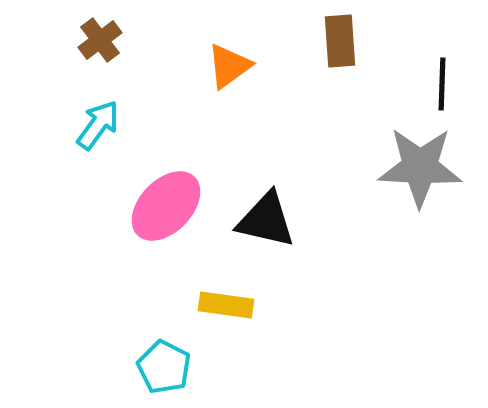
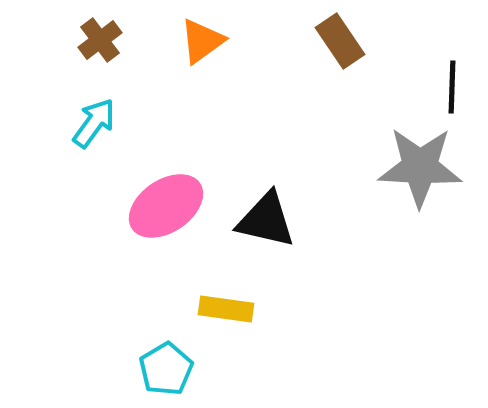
brown rectangle: rotated 30 degrees counterclockwise
orange triangle: moved 27 px left, 25 px up
black line: moved 10 px right, 3 px down
cyan arrow: moved 4 px left, 2 px up
pink ellipse: rotated 12 degrees clockwise
yellow rectangle: moved 4 px down
cyan pentagon: moved 2 px right, 2 px down; rotated 14 degrees clockwise
